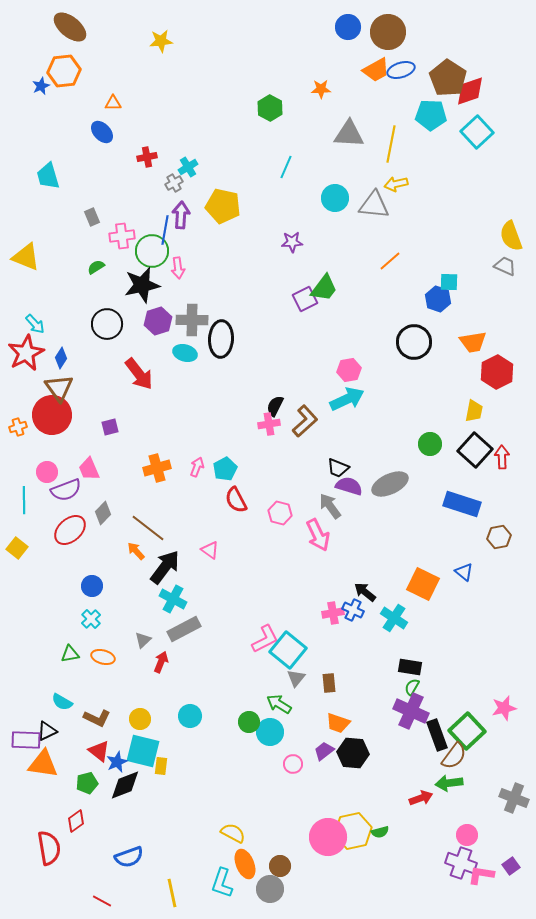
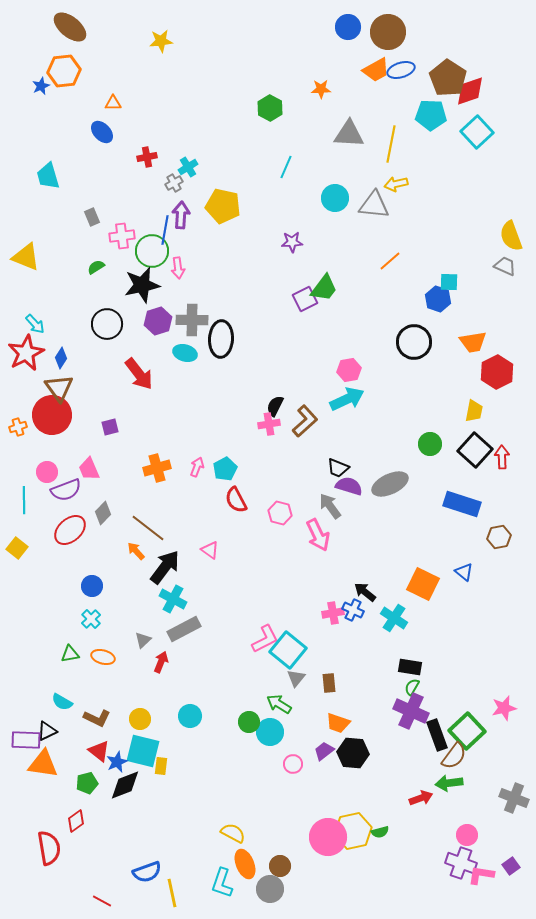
blue semicircle at (129, 857): moved 18 px right, 15 px down
